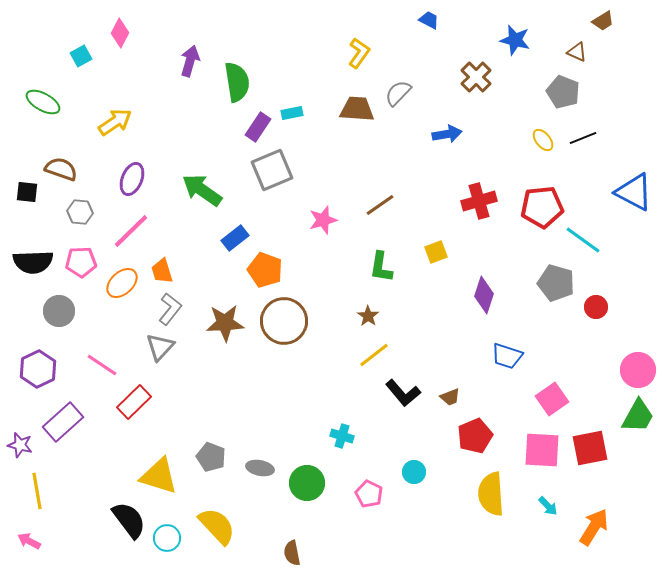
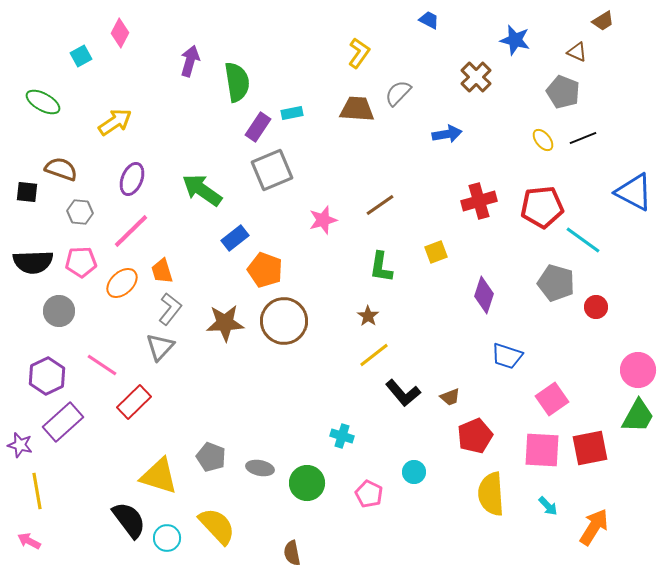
purple hexagon at (38, 369): moved 9 px right, 7 px down
